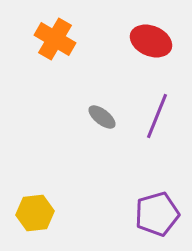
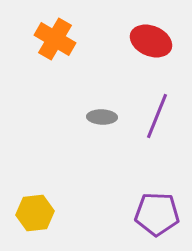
gray ellipse: rotated 36 degrees counterclockwise
purple pentagon: rotated 18 degrees clockwise
